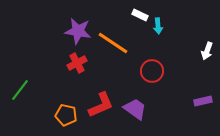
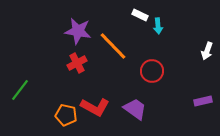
orange line: moved 3 px down; rotated 12 degrees clockwise
red L-shape: moved 6 px left, 2 px down; rotated 52 degrees clockwise
